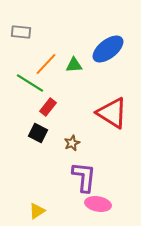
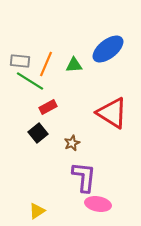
gray rectangle: moved 1 px left, 29 px down
orange line: rotated 20 degrees counterclockwise
green line: moved 2 px up
red rectangle: rotated 24 degrees clockwise
black square: rotated 24 degrees clockwise
